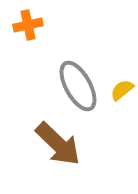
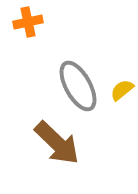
orange cross: moved 3 px up
brown arrow: moved 1 px left, 1 px up
